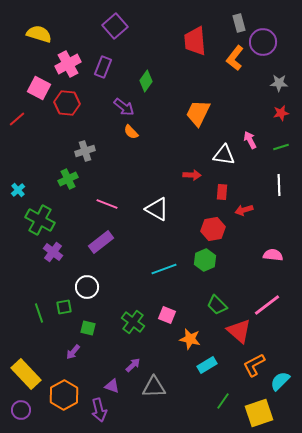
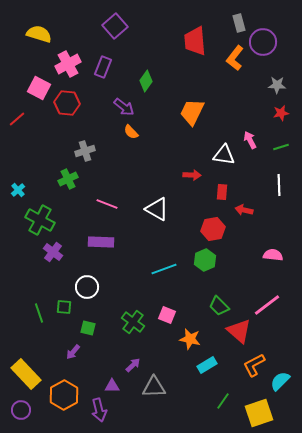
gray star at (279, 83): moved 2 px left, 2 px down
orange trapezoid at (198, 113): moved 6 px left, 1 px up
red arrow at (244, 210): rotated 30 degrees clockwise
purple rectangle at (101, 242): rotated 40 degrees clockwise
green trapezoid at (217, 305): moved 2 px right, 1 px down
green square at (64, 307): rotated 14 degrees clockwise
purple triangle at (112, 386): rotated 21 degrees counterclockwise
